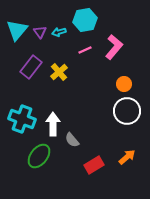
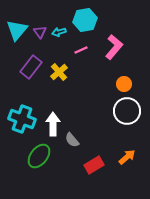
pink line: moved 4 px left
